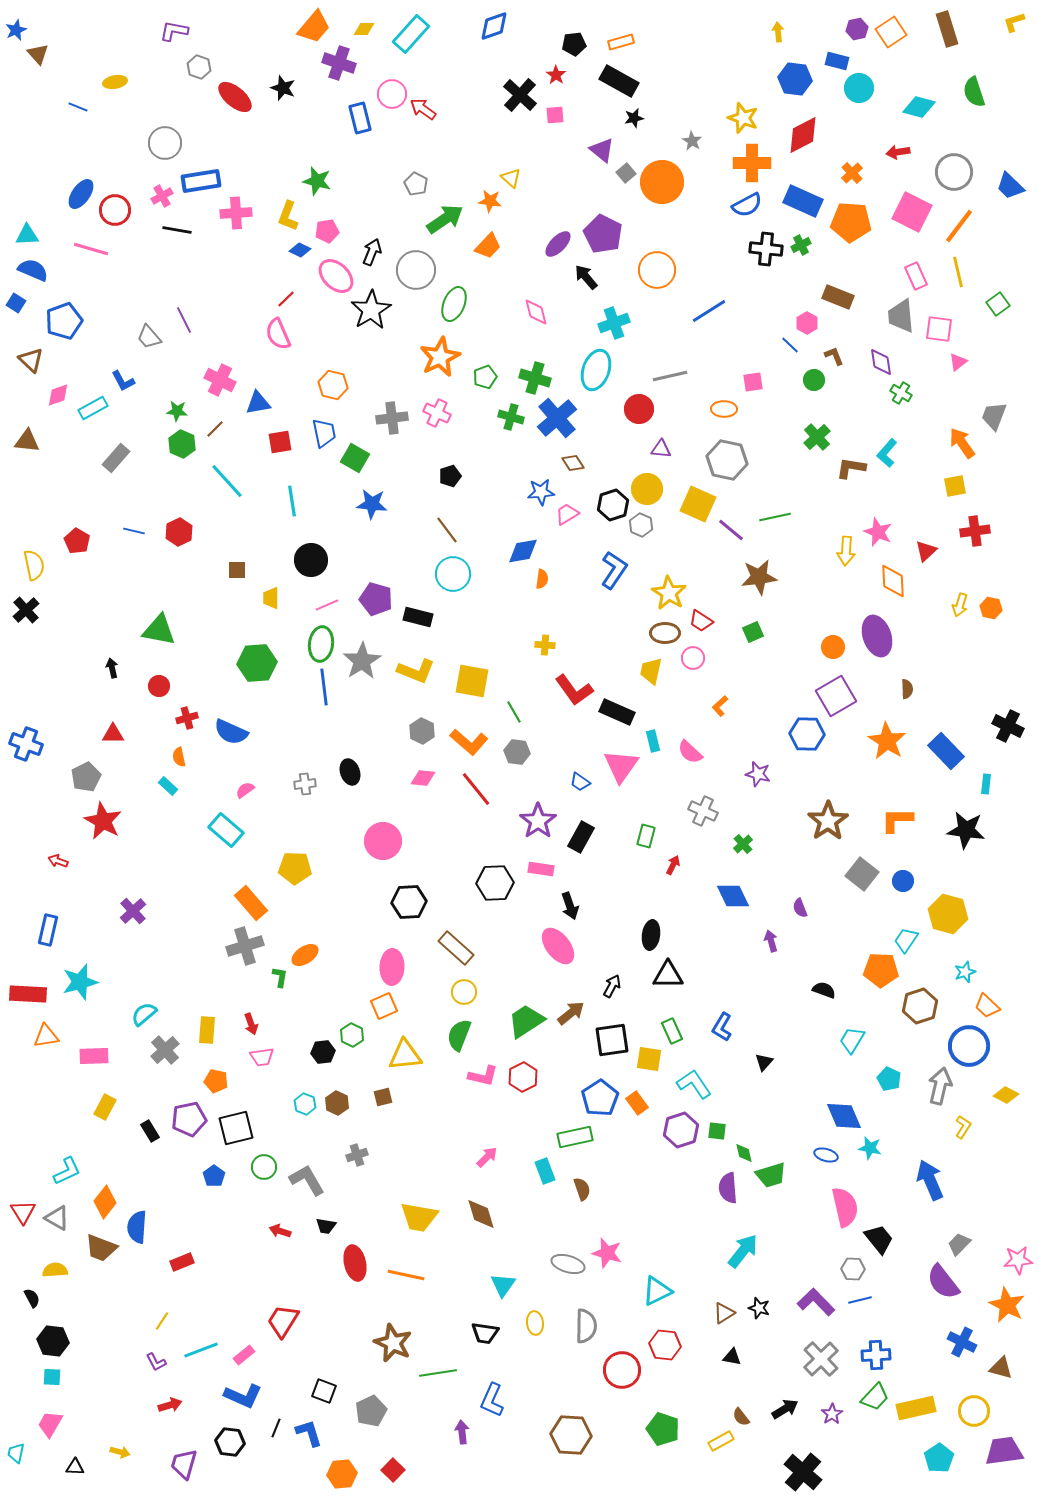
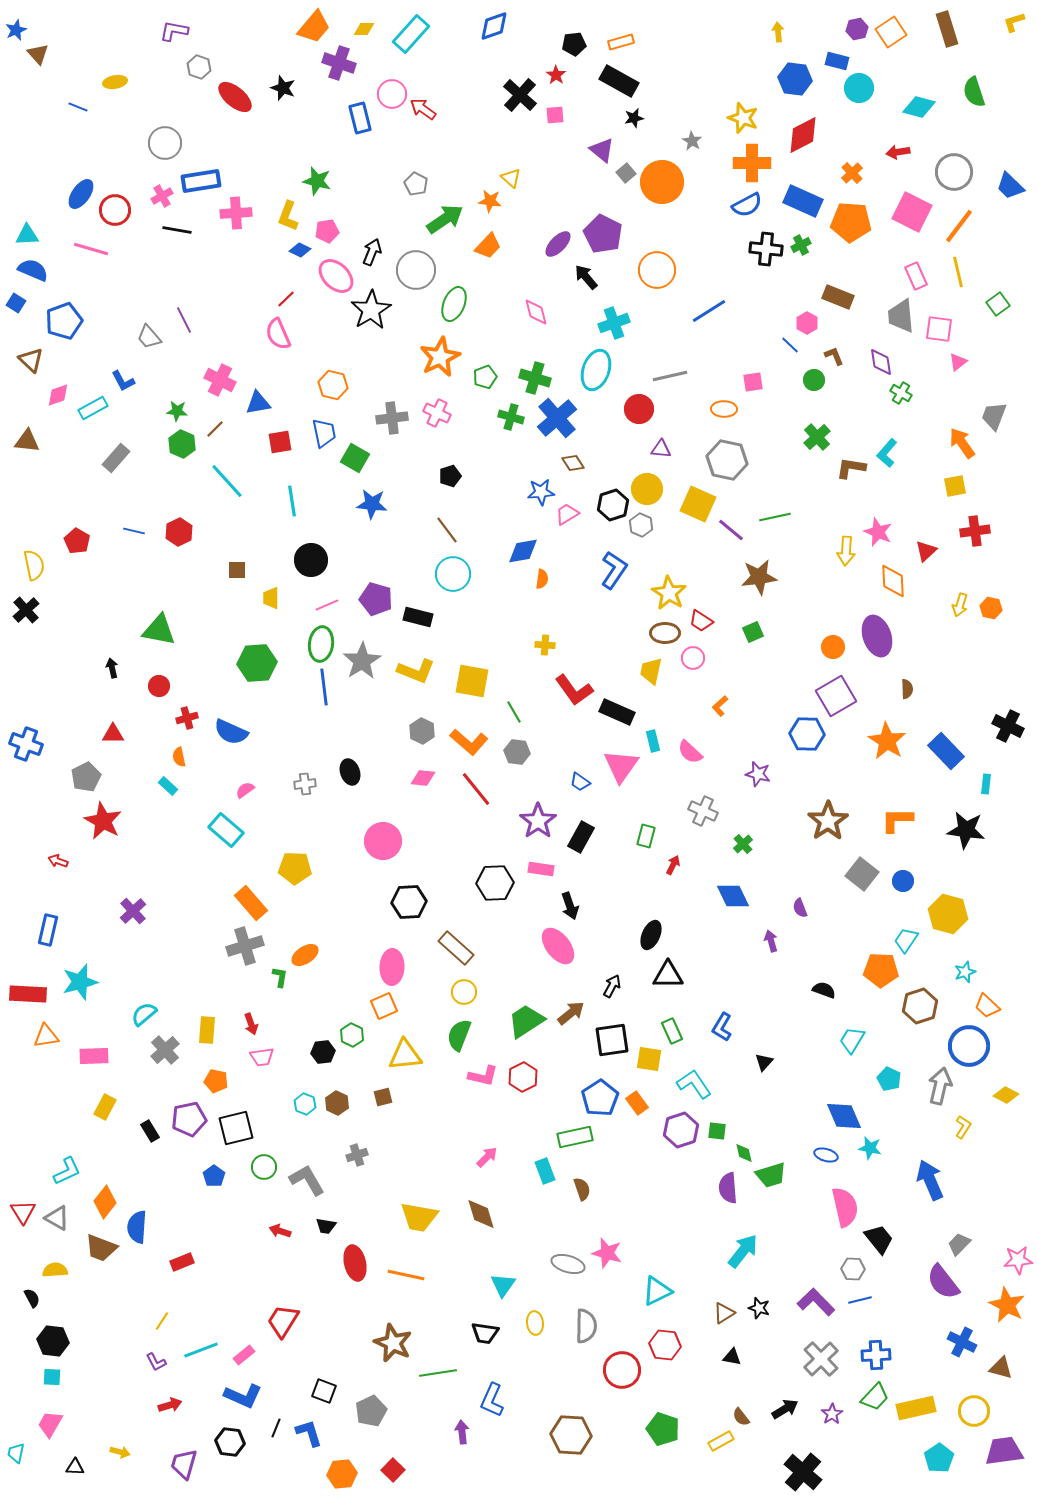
black ellipse at (651, 935): rotated 16 degrees clockwise
